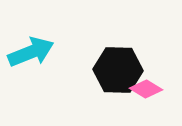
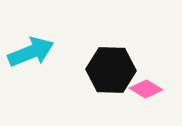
black hexagon: moved 7 px left
